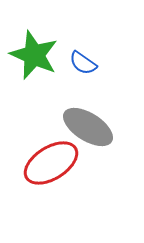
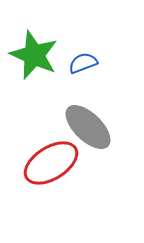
blue semicircle: rotated 124 degrees clockwise
gray ellipse: rotated 12 degrees clockwise
